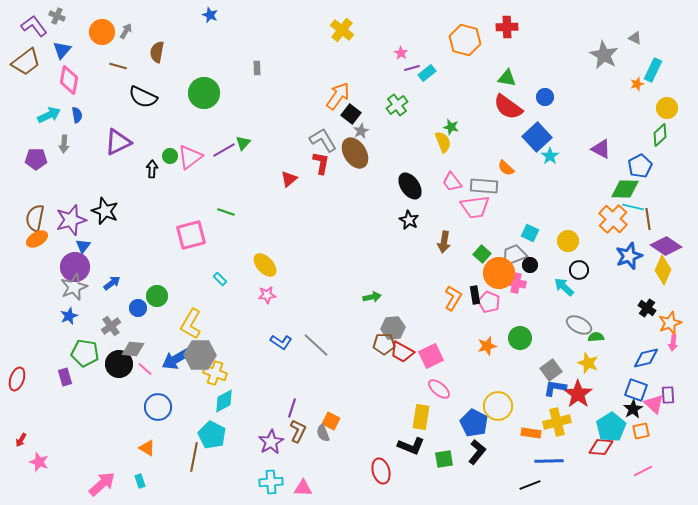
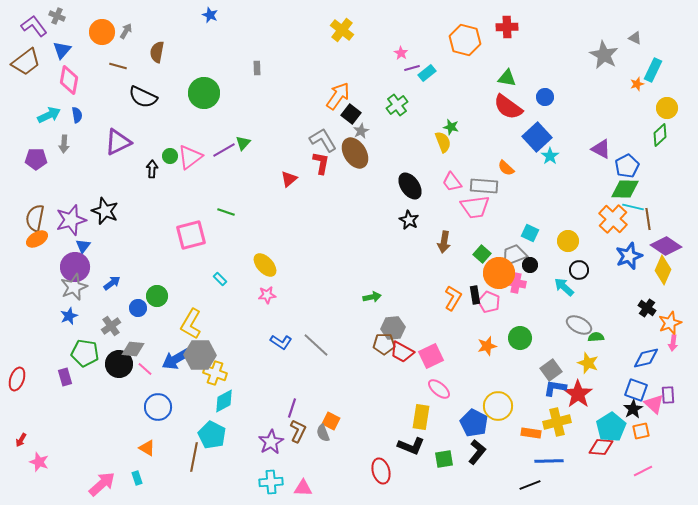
blue pentagon at (640, 166): moved 13 px left
cyan rectangle at (140, 481): moved 3 px left, 3 px up
